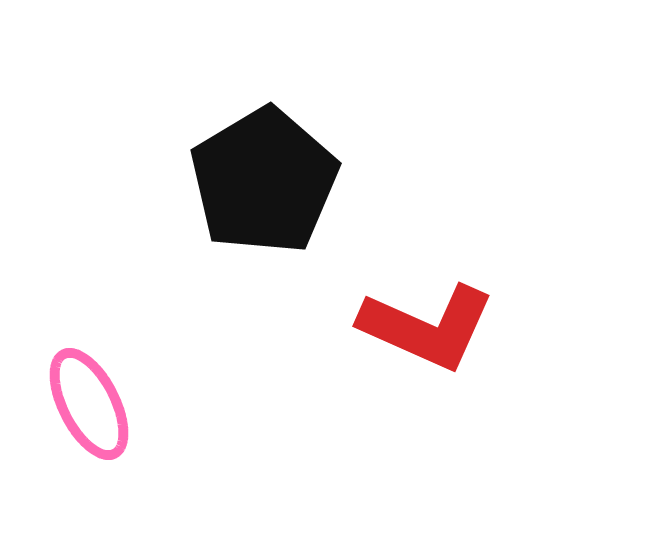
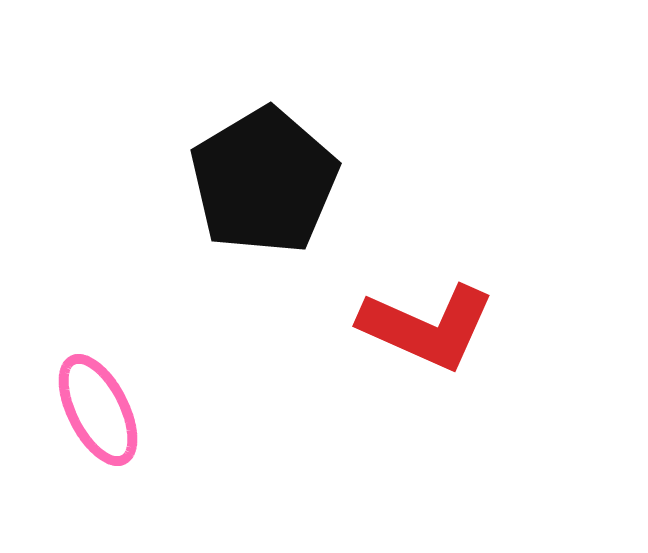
pink ellipse: moved 9 px right, 6 px down
